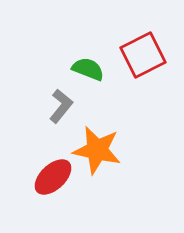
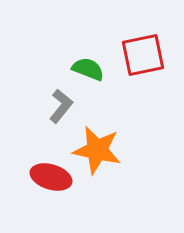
red square: rotated 15 degrees clockwise
red ellipse: moved 2 px left; rotated 60 degrees clockwise
